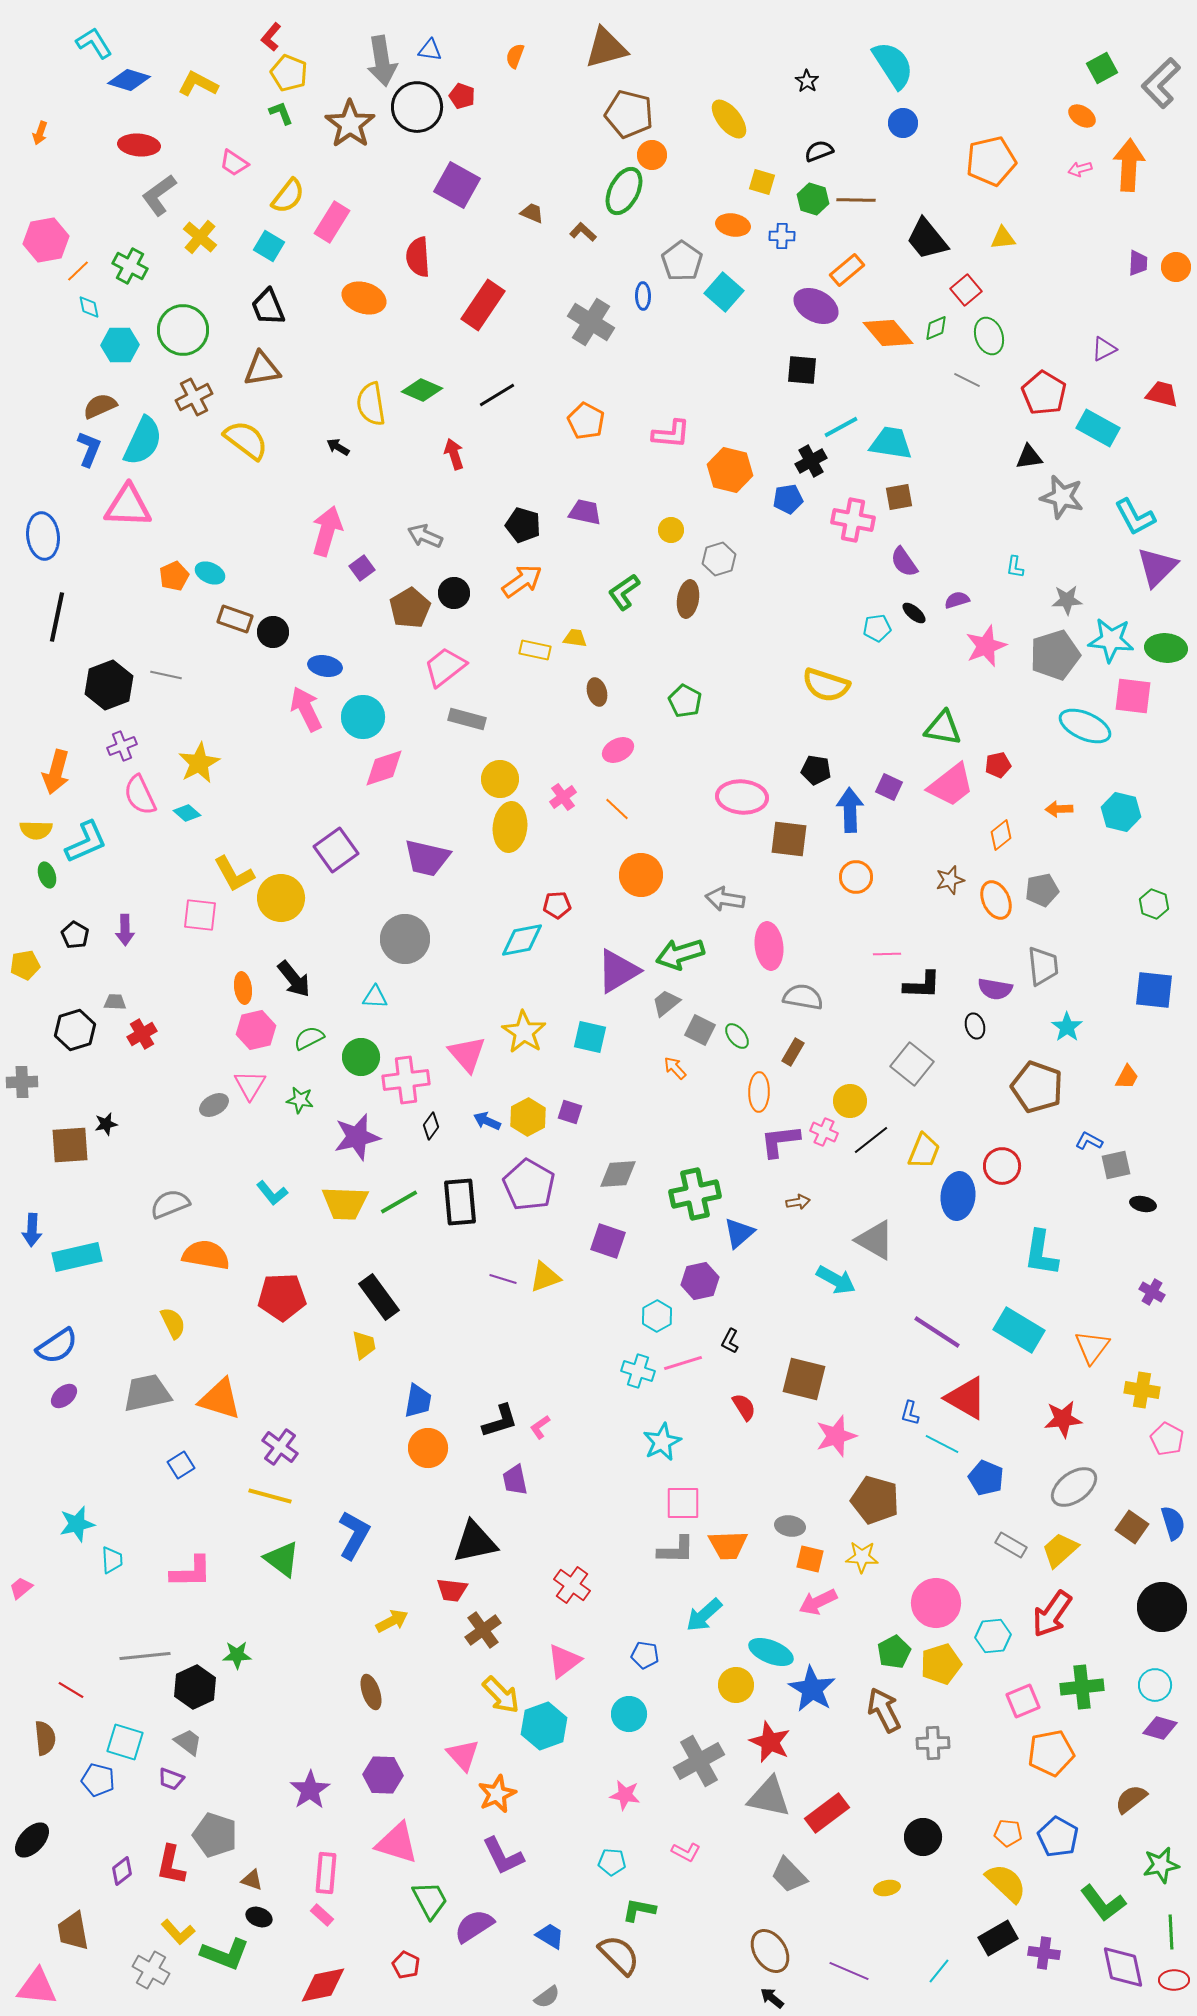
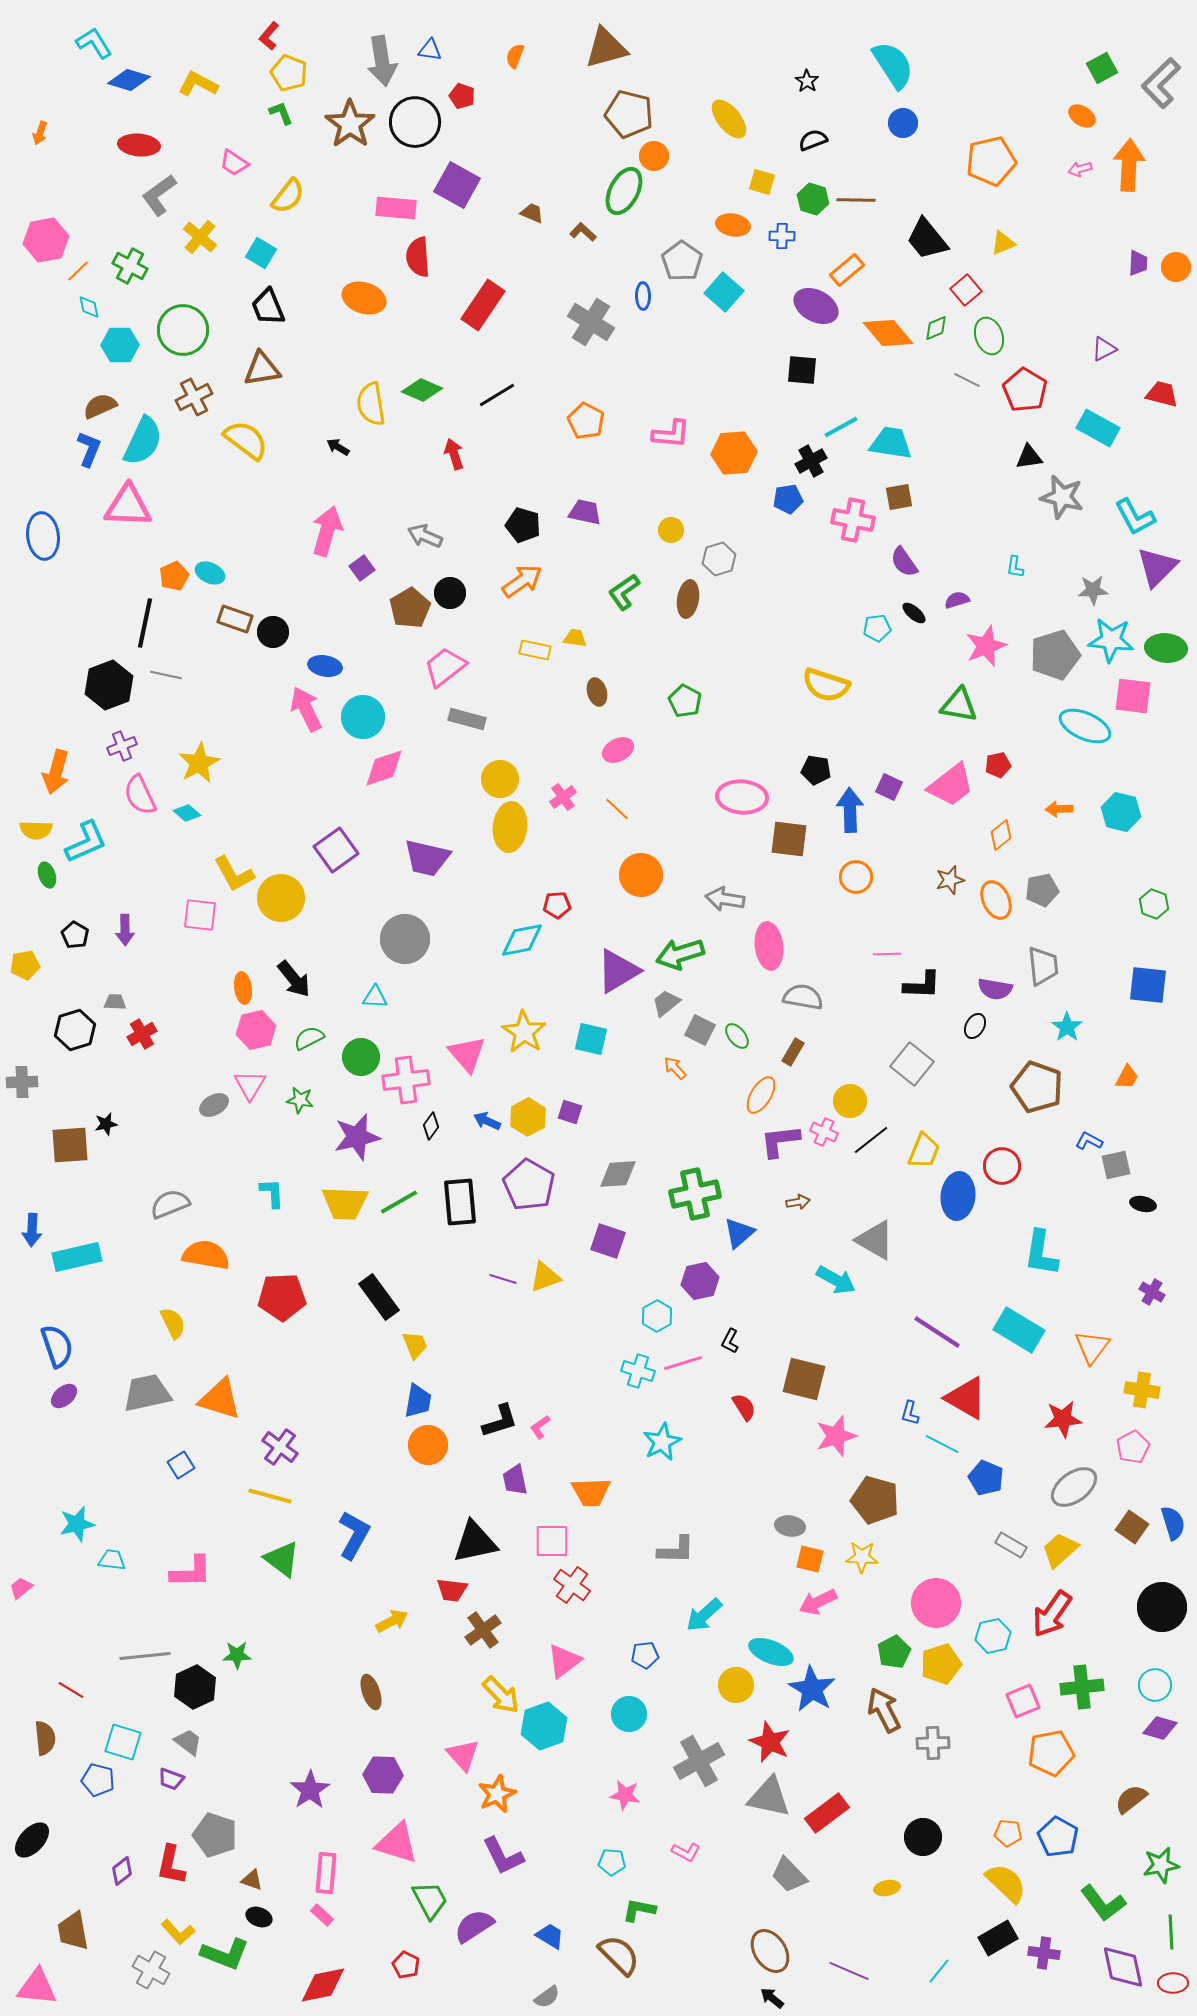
red L-shape at (271, 37): moved 2 px left, 1 px up
black circle at (417, 107): moved 2 px left, 15 px down
black semicircle at (819, 151): moved 6 px left, 11 px up
orange circle at (652, 155): moved 2 px right, 1 px down
pink rectangle at (332, 222): moved 64 px right, 14 px up; rotated 63 degrees clockwise
yellow triangle at (1003, 238): moved 5 px down; rotated 16 degrees counterclockwise
cyan square at (269, 246): moved 8 px left, 7 px down
red pentagon at (1044, 393): moved 19 px left, 3 px up
orange hexagon at (730, 470): moved 4 px right, 17 px up; rotated 18 degrees counterclockwise
black circle at (454, 593): moved 4 px left
gray star at (1067, 600): moved 26 px right, 10 px up
black line at (57, 617): moved 88 px right, 6 px down
green triangle at (943, 728): moved 16 px right, 23 px up
blue square at (1154, 990): moved 6 px left, 5 px up
black ellipse at (975, 1026): rotated 45 degrees clockwise
cyan square at (590, 1037): moved 1 px right, 2 px down
orange ellipse at (759, 1092): moved 2 px right, 3 px down; rotated 30 degrees clockwise
cyan L-shape at (272, 1193): rotated 144 degrees counterclockwise
yellow trapezoid at (364, 1345): moved 51 px right; rotated 12 degrees counterclockwise
blue semicircle at (57, 1346): rotated 75 degrees counterclockwise
pink pentagon at (1167, 1439): moved 34 px left, 8 px down; rotated 16 degrees clockwise
orange circle at (428, 1448): moved 3 px up
pink square at (683, 1503): moved 131 px left, 38 px down
orange trapezoid at (728, 1545): moved 137 px left, 53 px up
cyan trapezoid at (112, 1560): rotated 80 degrees counterclockwise
cyan hexagon at (993, 1636): rotated 8 degrees counterclockwise
blue pentagon at (645, 1655): rotated 16 degrees counterclockwise
cyan square at (125, 1742): moved 2 px left
red ellipse at (1174, 1980): moved 1 px left, 3 px down
